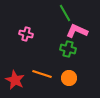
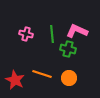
green line: moved 13 px left, 21 px down; rotated 24 degrees clockwise
